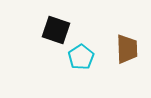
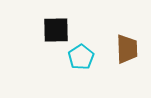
black square: rotated 20 degrees counterclockwise
